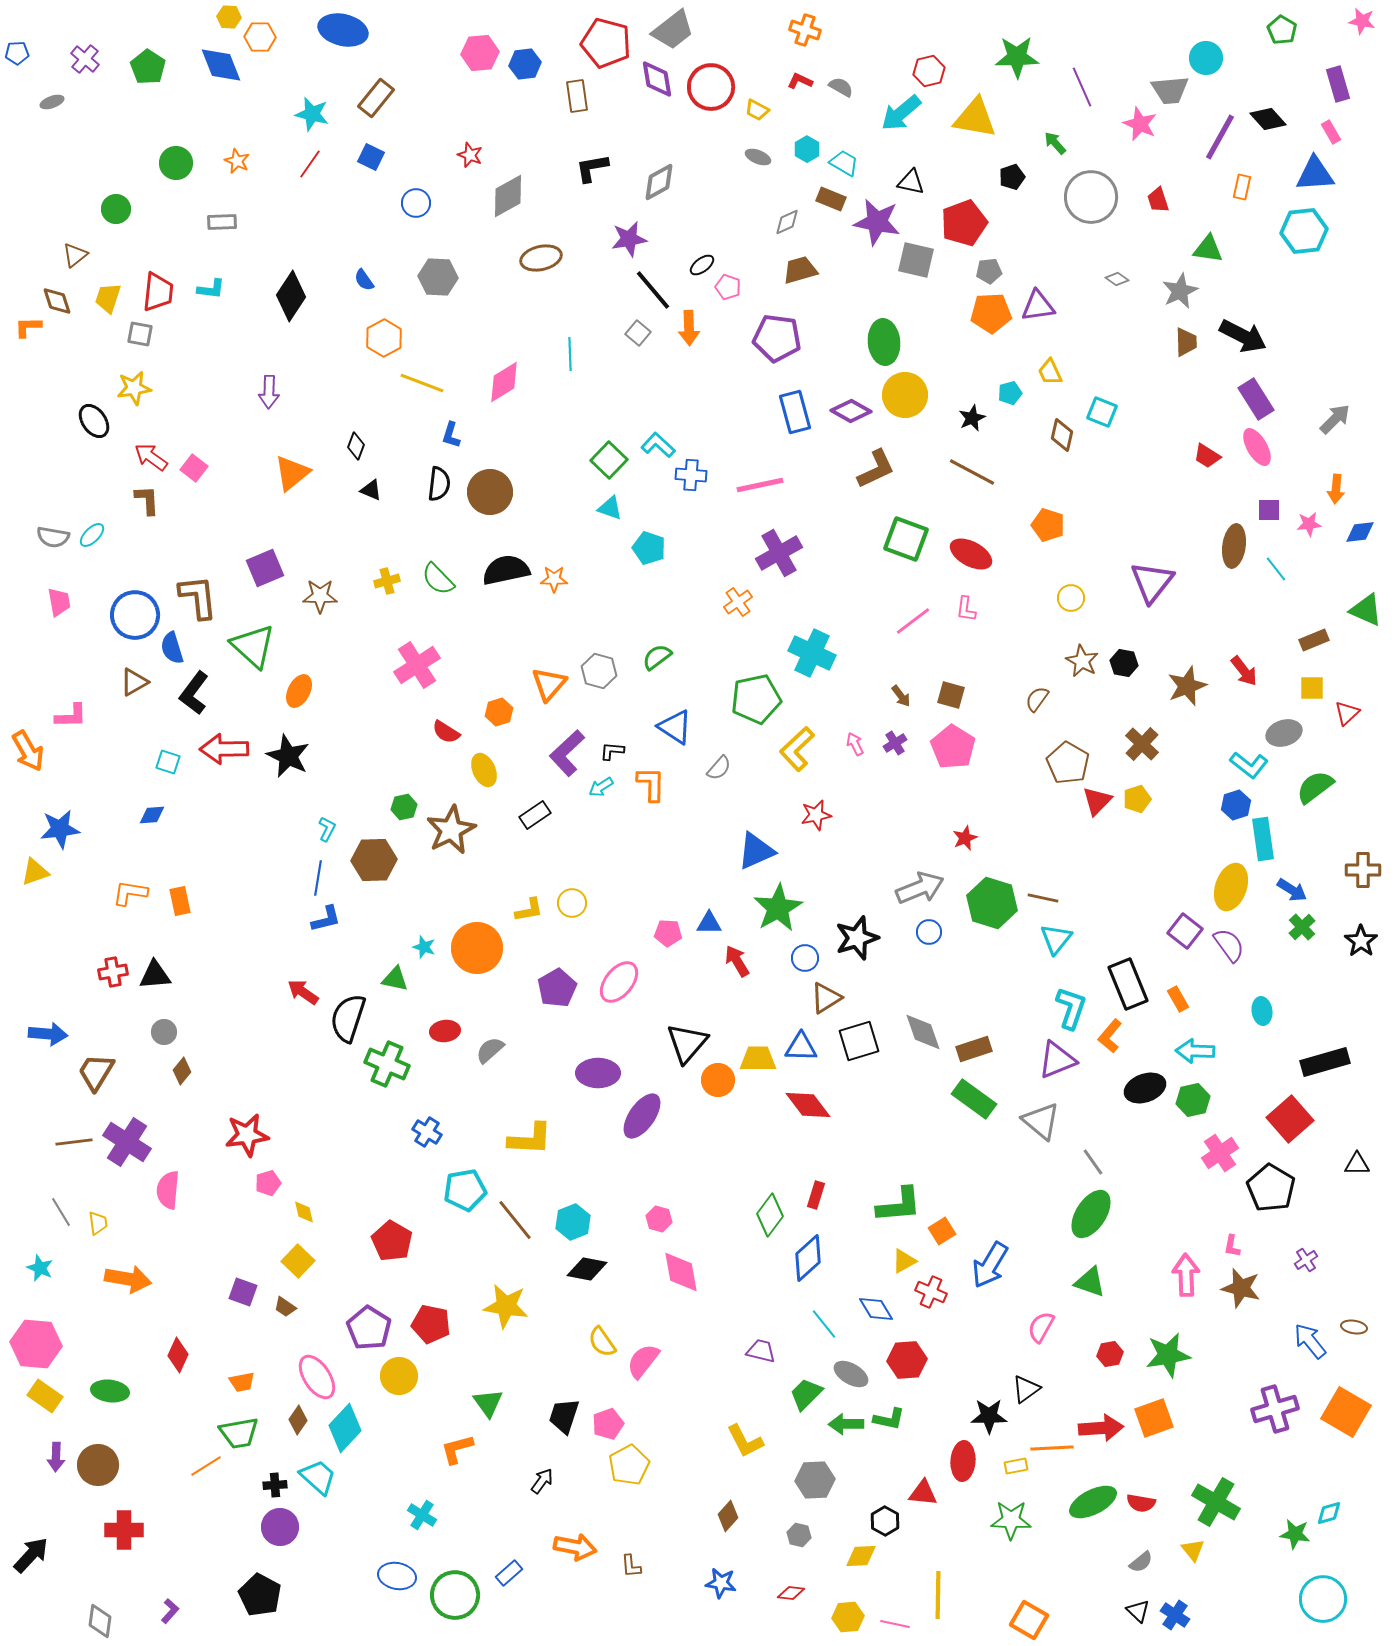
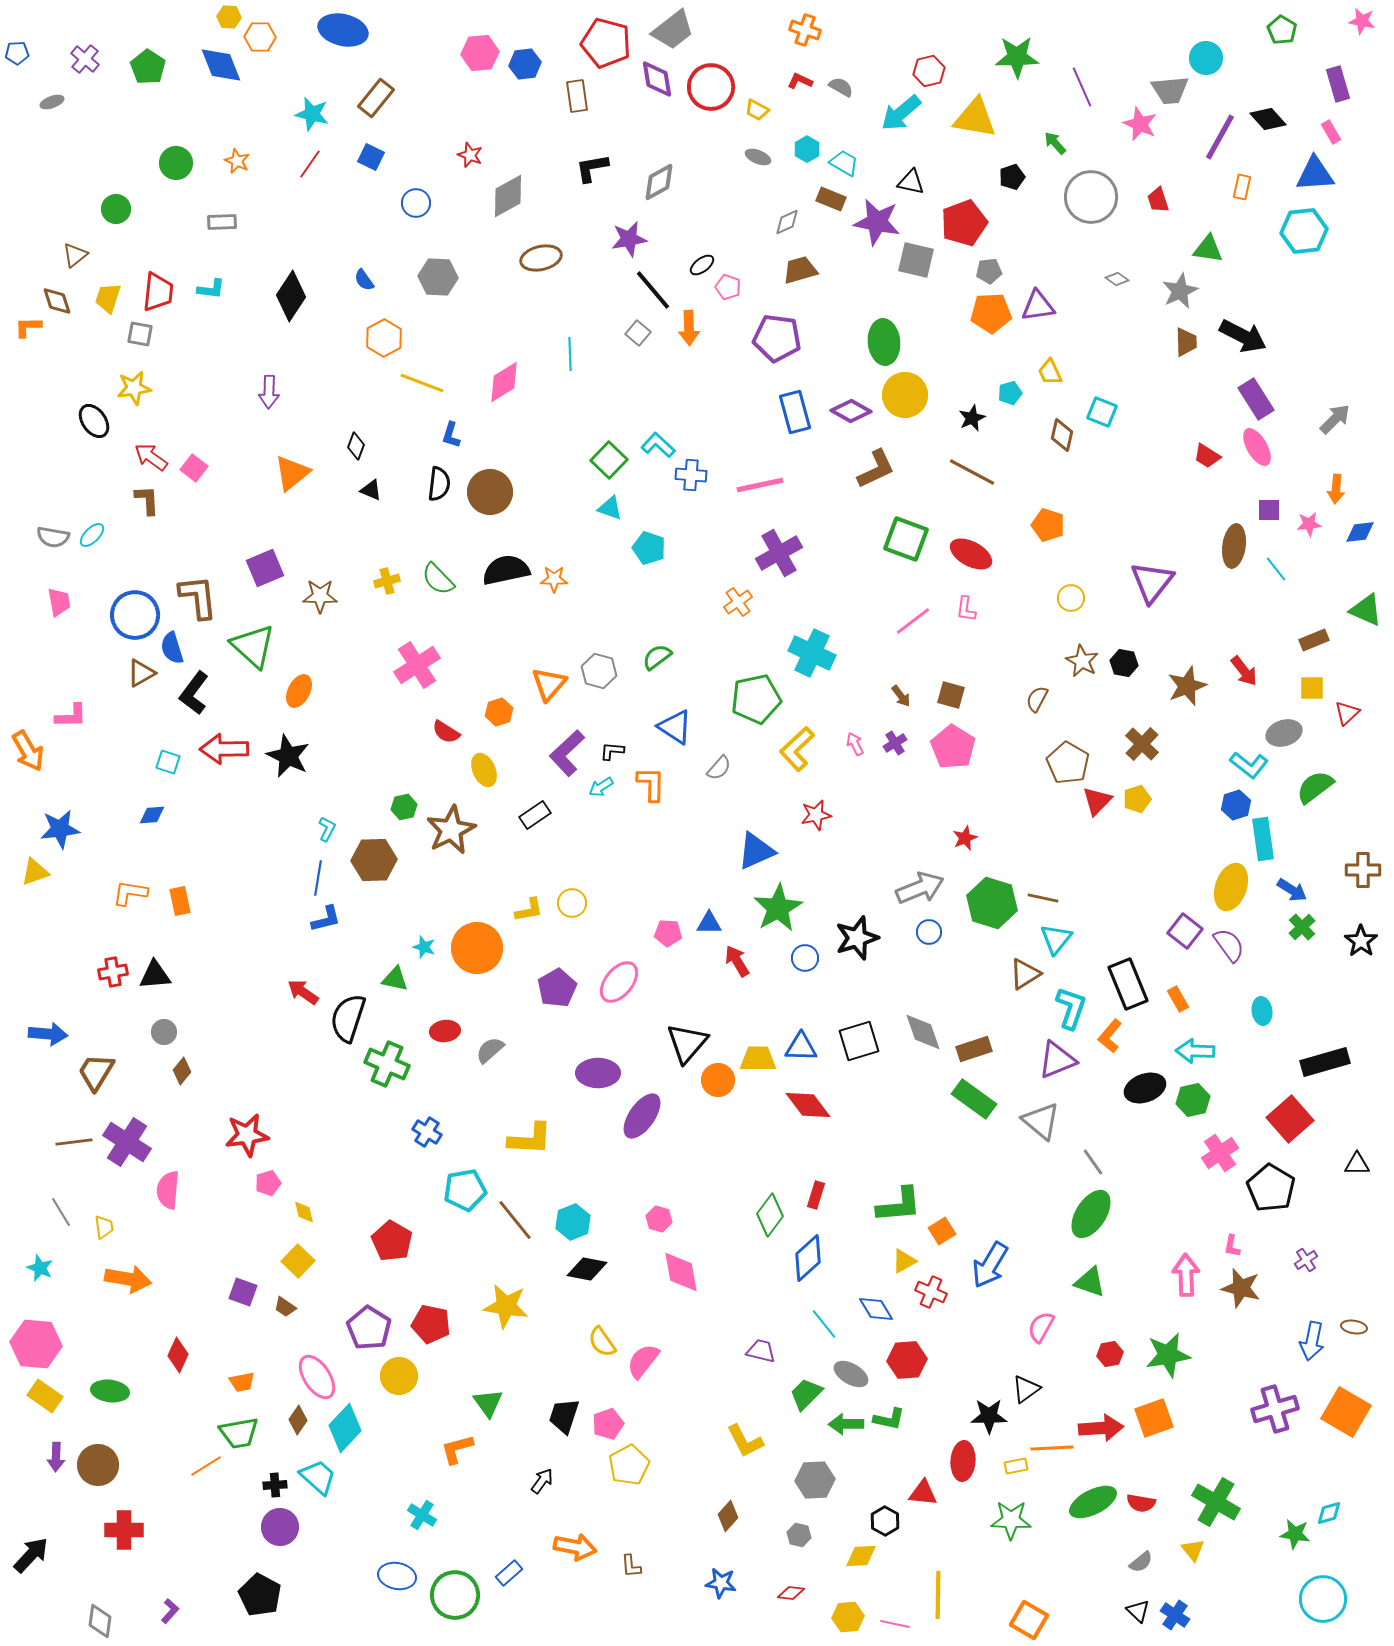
brown triangle at (134, 682): moved 7 px right, 9 px up
brown semicircle at (1037, 699): rotated 8 degrees counterclockwise
brown triangle at (826, 998): moved 199 px right, 24 px up
yellow trapezoid at (98, 1223): moved 6 px right, 4 px down
blue arrow at (1310, 1341): moved 2 px right; rotated 129 degrees counterclockwise
